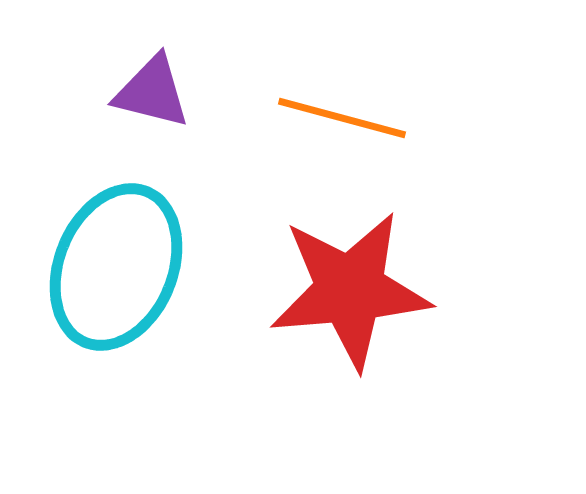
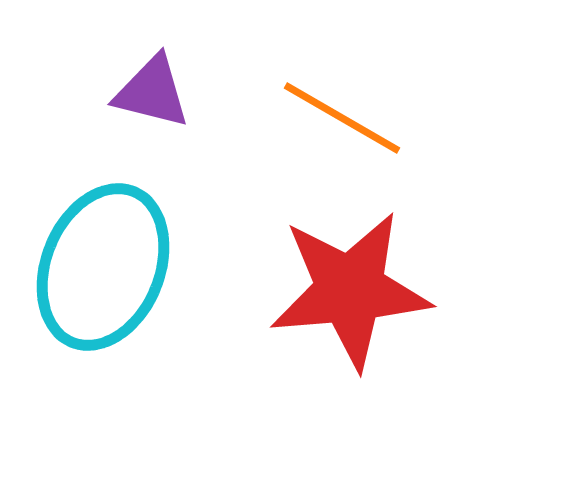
orange line: rotated 15 degrees clockwise
cyan ellipse: moved 13 px left
